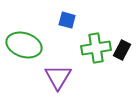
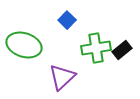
blue square: rotated 30 degrees clockwise
black rectangle: rotated 24 degrees clockwise
purple triangle: moved 4 px right; rotated 16 degrees clockwise
